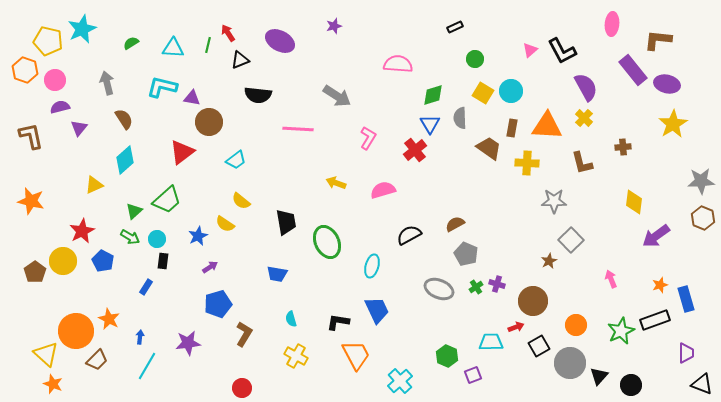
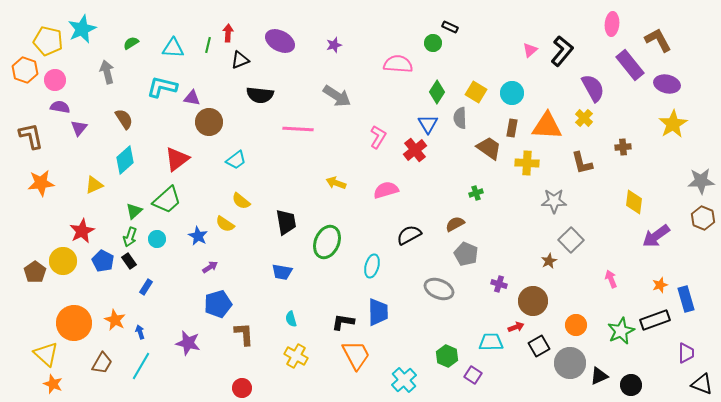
purple star at (334, 26): moved 19 px down
black rectangle at (455, 27): moved 5 px left; rotated 49 degrees clockwise
red arrow at (228, 33): rotated 36 degrees clockwise
brown L-shape at (658, 40): rotated 56 degrees clockwise
black L-shape at (562, 51): rotated 112 degrees counterclockwise
green circle at (475, 59): moved 42 px left, 16 px up
purple rectangle at (633, 70): moved 3 px left, 5 px up
gray arrow at (107, 83): moved 11 px up
purple semicircle at (586, 87): moved 7 px right, 1 px down
cyan circle at (511, 91): moved 1 px right, 2 px down
yellow square at (483, 93): moved 7 px left, 1 px up
black semicircle at (258, 95): moved 2 px right
green diamond at (433, 95): moved 4 px right, 3 px up; rotated 40 degrees counterclockwise
purple semicircle at (60, 107): rotated 24 degrees clockwise
blue triangle at (430, 124): moved 2 px left
pink L-shape at (368, 138): moved 10 px right, 1 px up
red triangle at (182, 152): moved 5 px left, 7 px down
pink semicircle at (383, 190): moved 3 px right
orange star at (31, 201): moved 10 px right, 18 px up; rotated 20 degrees counterclockwise
blue star at (198, 236): rotated 18 degrees counterclockwise
green arrow at (130, 237): rotated 78 degrees clockwise
green ellipse at (327, 242): rotated 48 degrees clockwise
black rectangle at (163, 261): moved 34 px left; rotated 42 degrees counterclockwise
blue trapezoid at (277, 274): moved 5 px right, 2 px up
purple cross at (497, 284): moved 2 px right
green cross at (476, 287): moved 94 px up; rotated 16 degrees clockwise
blue trapezoid at (377, 310): moved 1 px right, 2 px down; rotated 24 degrees clockwise
orange star at (109, 319): moved 6 px right, 1 px down
black L-shape at (338, 322): moved 5 px right
orange circle at (76, 331): moved 2 px left, 8 px up
brown L-shape at (244, 334): rotated 35 degrees counterclockwise
blue arrow at (140, 337): moved 5 px up; rotated 24 degrees counterclockwise
purple star at (188, 343): rotated 20 degrees clockwise
brown trapezoid at (97, 360): moved 5 px right, 3 px down; rotated 15 degrees counterclockwise
cyan line at (147, 366): moved 6 px left
purple square at (473, 375): rotated 36 degrees counterclockwise
black triangle at (599, 376): rotated 24 degrees clockwise
cyan cross at (400, 381): moved 4 px right, 1 px up
